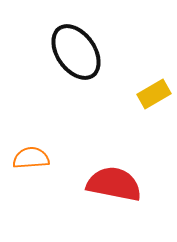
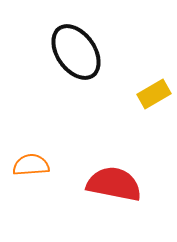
orange semicircle: moved 7 px down
